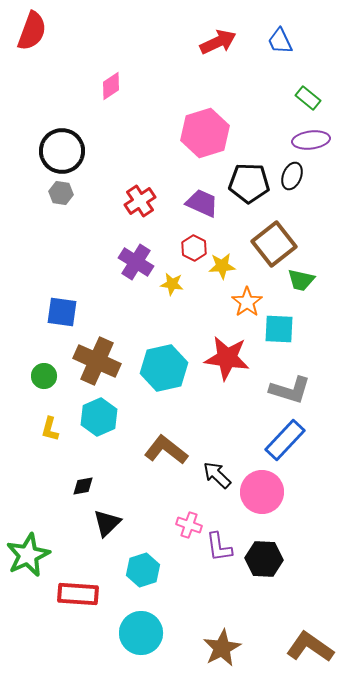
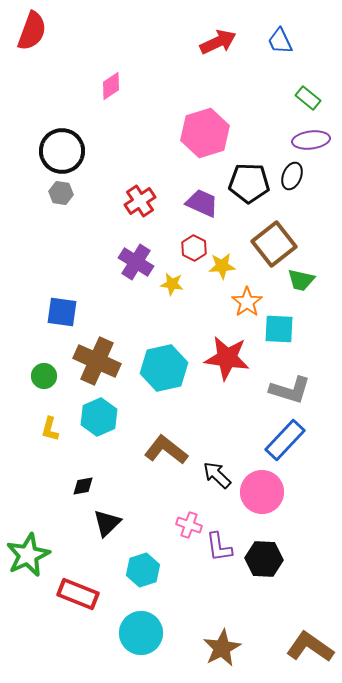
red rectangle at (78, 594): rotated 18 degrees clockwise
